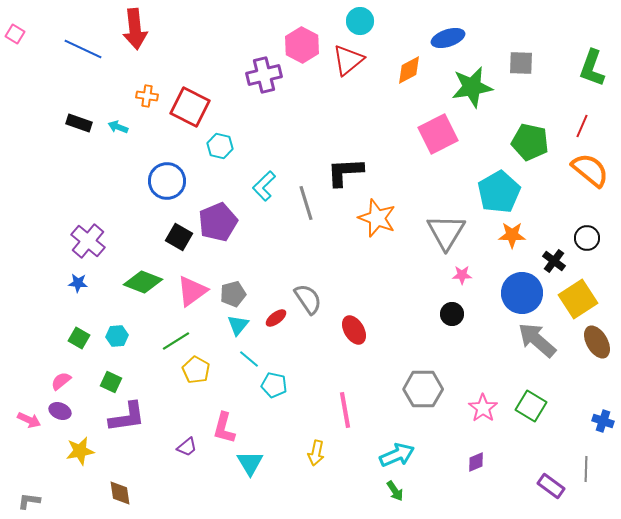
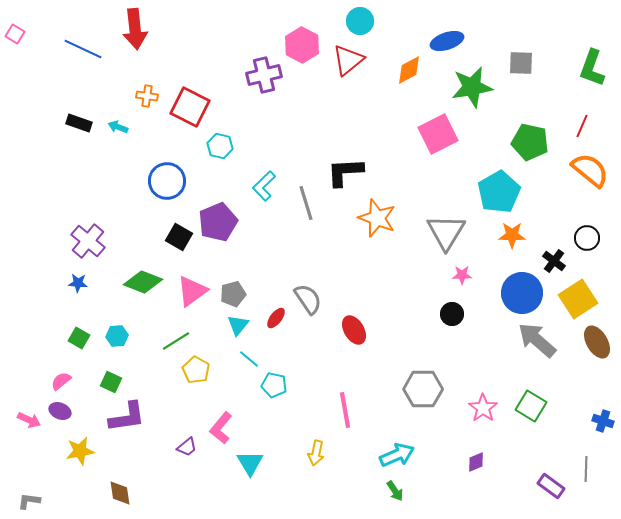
blue ellipse at (448, 38): moved 1 px left, 3 px down
red ellipse at (276, 318): rotated 15 degrees counterclockwise
pink L-shape at (224, 428): moved 3 px left; rotated 24 degrees clockwise
